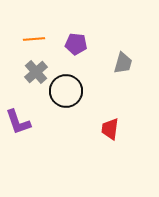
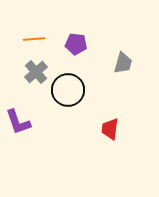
black circle: moved 2 px right, 1 px up
